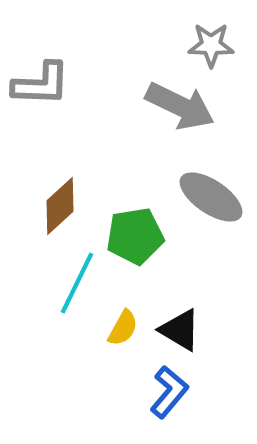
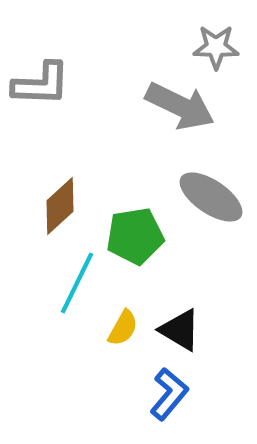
gray star: moved 5 px right, 2 px down
blue L-shape: moved 2 px down
